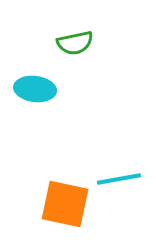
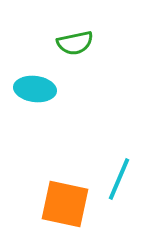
cyan line: rotated 57 degrees counterclockwise
